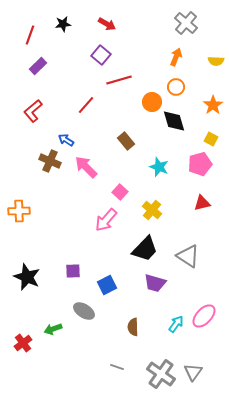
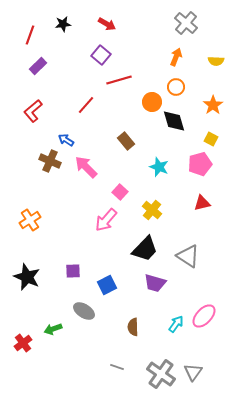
orange cross at (19, 211): moved 11 px right, 9 px down; rotated 30 degrees counterclockwise
